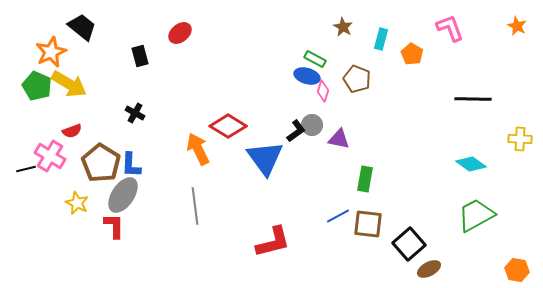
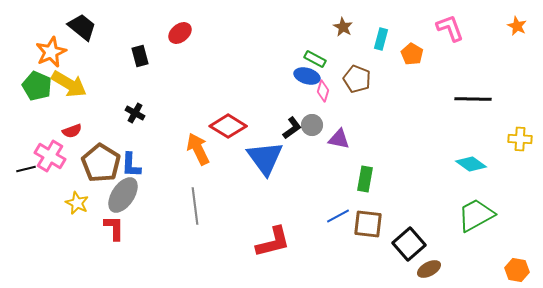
black L-shape at (296, 131): moved 4 px left, 3 px up
red L-shape at (114, 226): moved 2 px down
